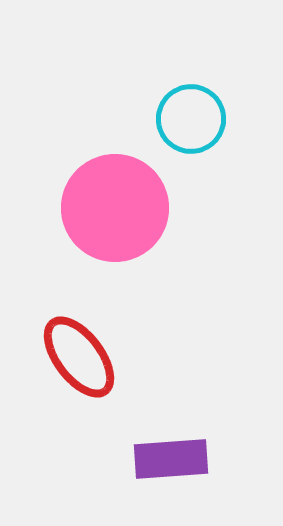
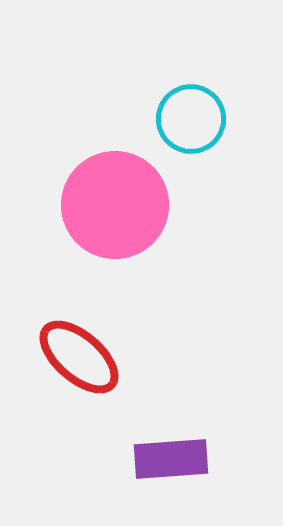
pink circle: moved 3 px up
red ellipse: rotated 12 degrees counterclockwise
